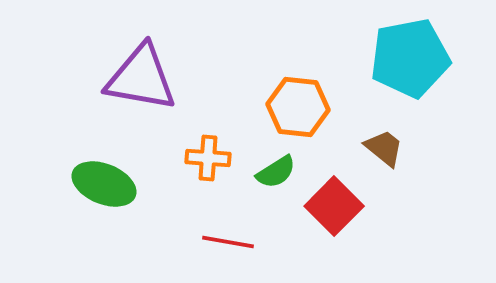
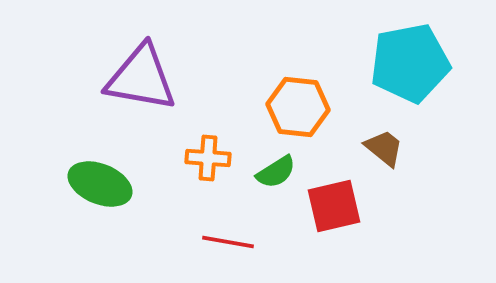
cyan pentagon: moved 5 px down
green ellipse: moved 4 px left
red square: rotated 32 degrees clockwise
